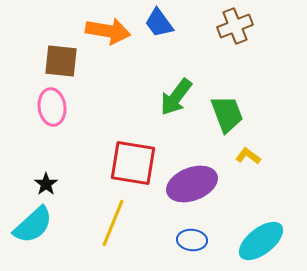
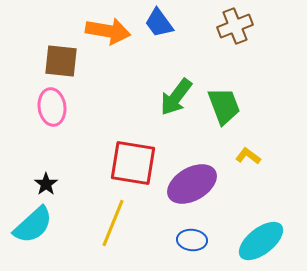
green trapezoid: moved 3 px left, 8 px up
purple ellipse: rotated 9 degrees counterclockwise
